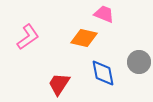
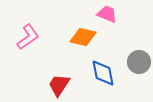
pink trapezoid: moved 3 px right
orange diamond: moved 1 px left, 1 px up
red trapezoid: moved 1 px down
